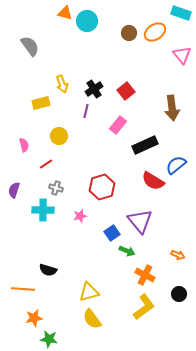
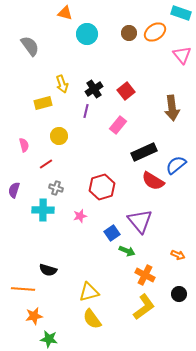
cyan circle: moved 13 px down
yellow rectangle: moved 2 px right
black rectangle: moved 1 px left, 7 px down
orange star: moved 2 px up
